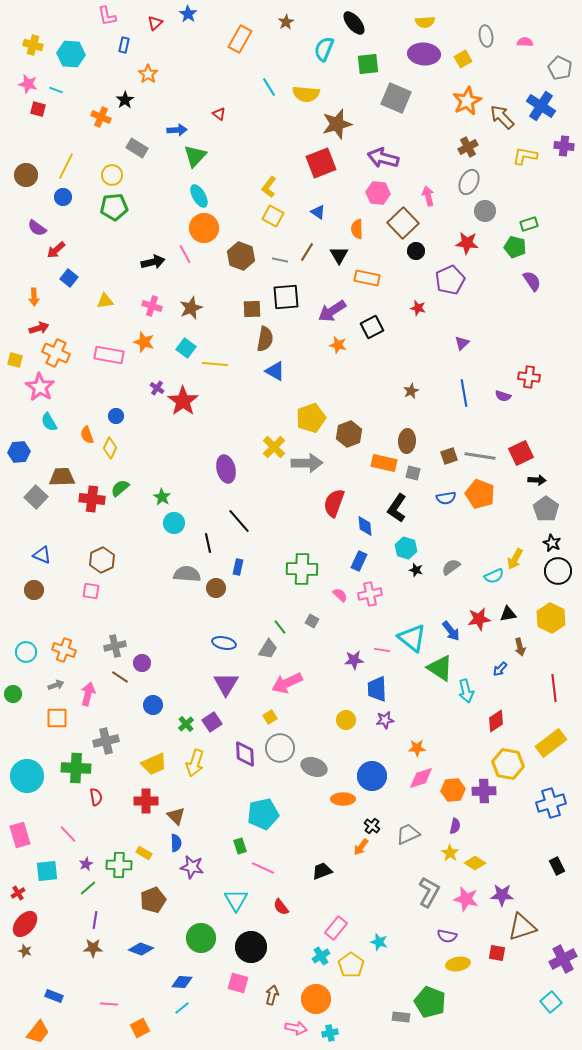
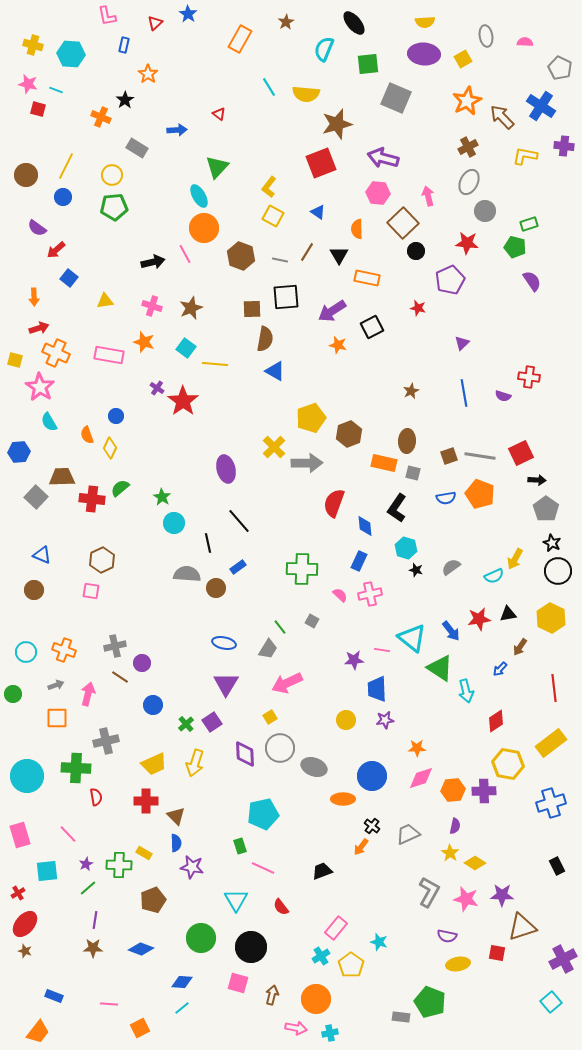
green triangle at (195, 156): moved 22 px right, 11 px down
blue rectangle at (238, 567): rotated 42 degrees clockwise
brown arrow at (520, 647): rotated 48 degrees clockwise
